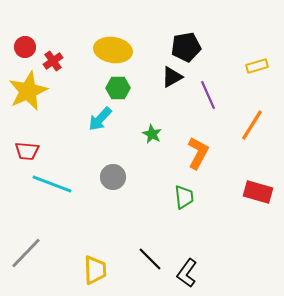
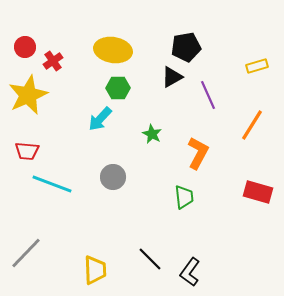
yellow star: moved 4 px down
black L-shape: moved 3 px right, 1 px up
